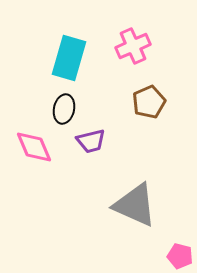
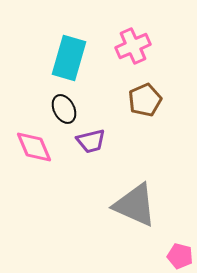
brown pentagon: moved 4 px left, 2 px up
black ellipse: rotated 40 degrees counterclockwise
